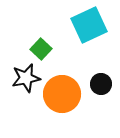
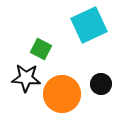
green square: rotated 15 degrees counterclockwise
black star: rotated 16 degrees clockwise
